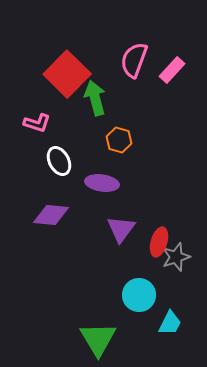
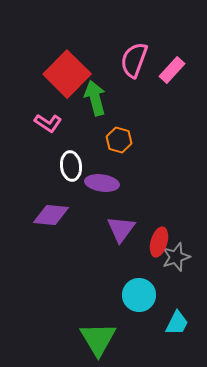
pink L-shape: moved 11 px right; rotated 16 degrees clockwise
white ellipse: moved 12 px right, 5 px down; rotated 20 degrees clockwise
cyan trapezoid: moved 7 px right
